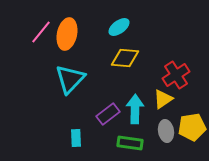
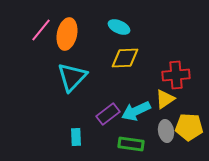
cyan ellipse: rotated 60 degrees clockwise
pink line: moved 2 px up
yellow diamond: rotated 8 degrees counterclockwise
red cross: rotated 28 degrees clockwise
cyan triangle: moved 2 px right, 2 px up
yellow triangle: moved 2 px right
cyan arrow: moved 1 px right, 2 px down; rotated 116 degrees counterclockwise
yellow pentagon: moved 3 px left; rotated 12 degrees clockwise
cyan rectangle: moved 1 px up
green rectangle: moved 1 px right, 1 px down
